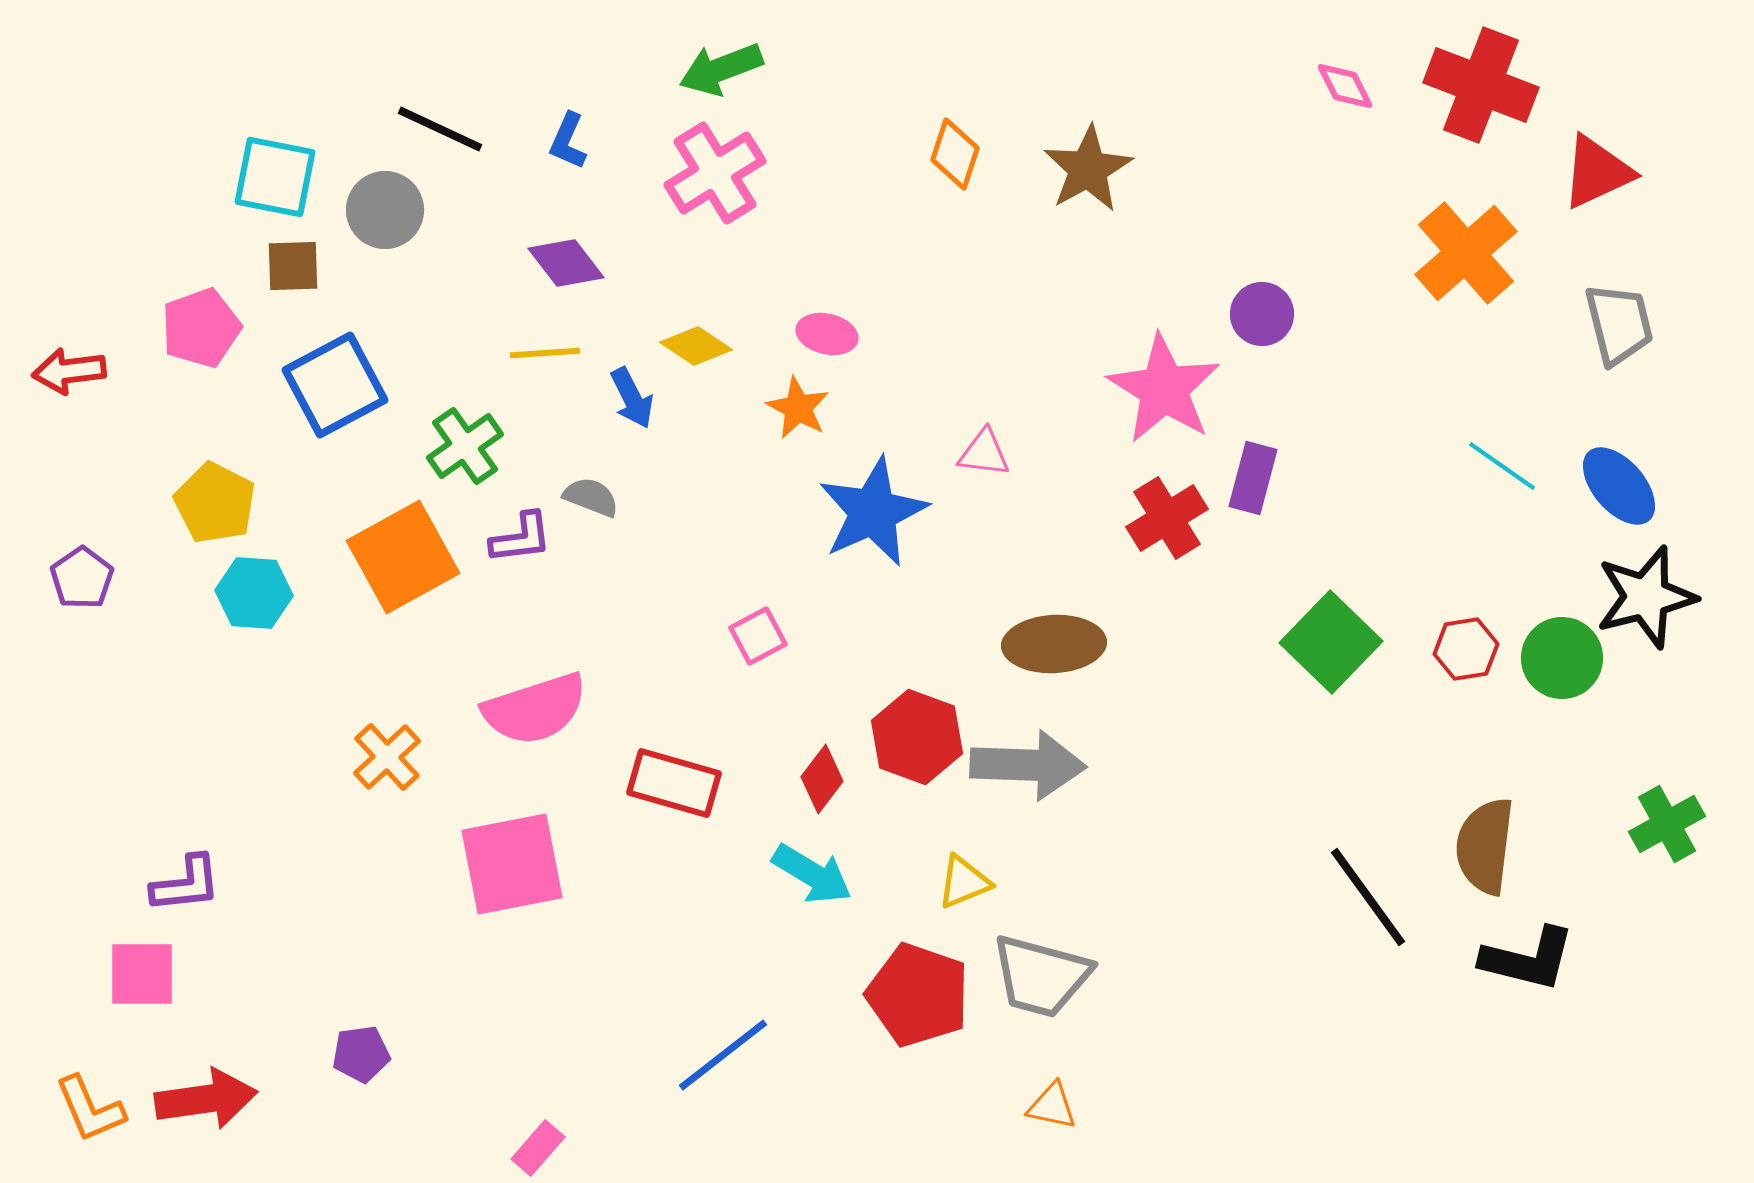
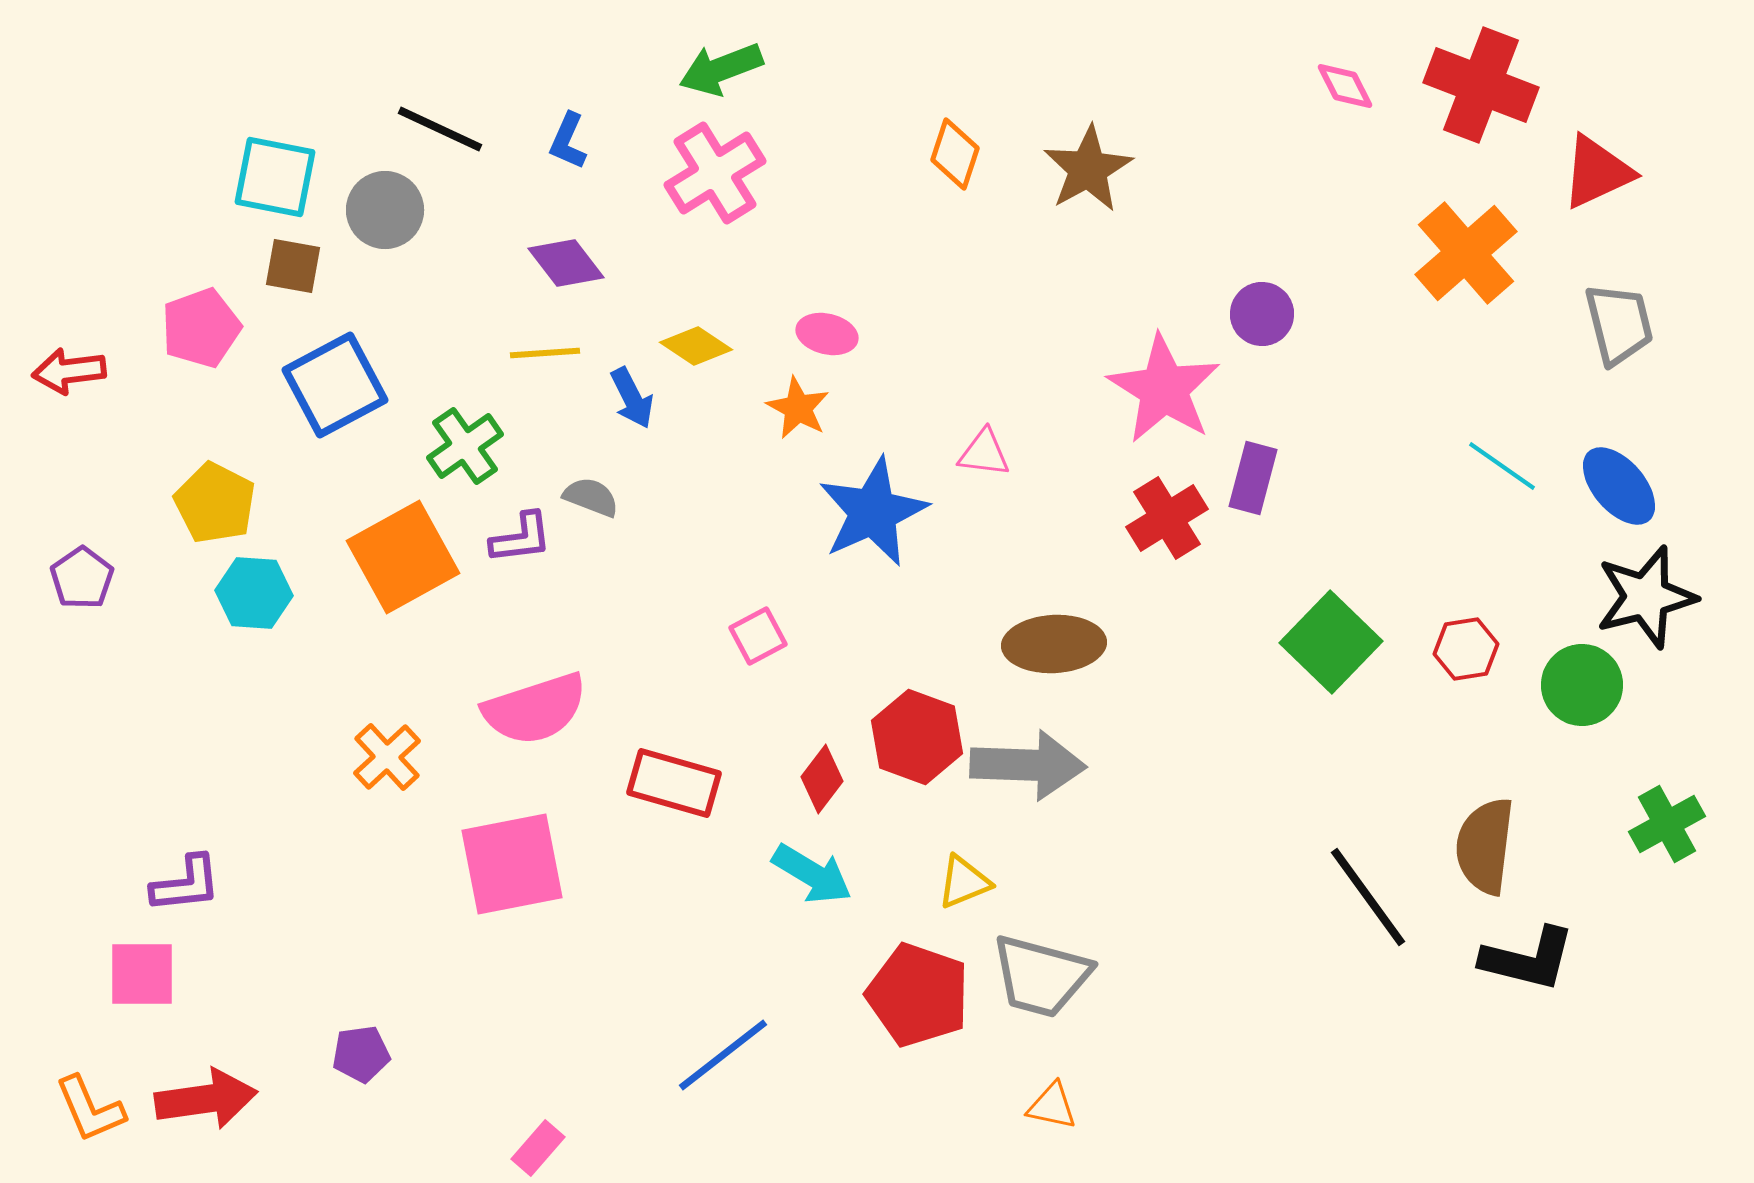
brown square at (293, 266): rotated 12 degrees clockwise
green circle at (1562, 658): moved 20 px right, 27 px down
